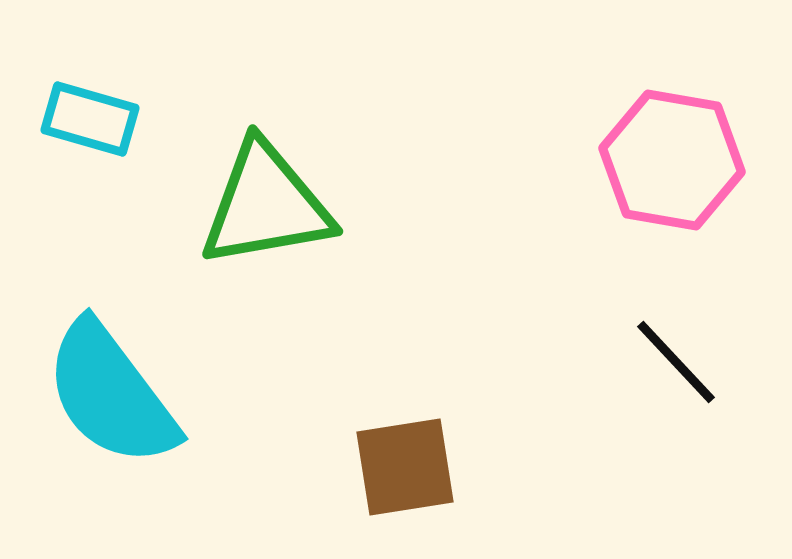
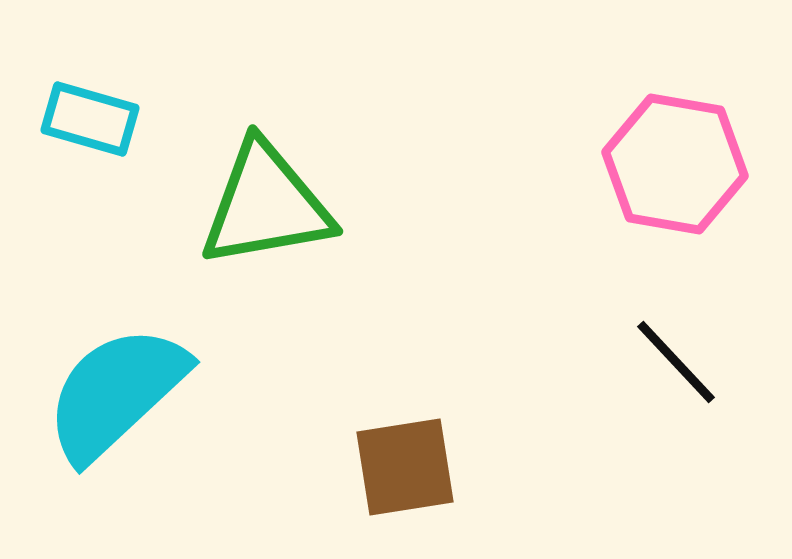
pink hexagon: moved 3 px right, 4 px down
cyan semicircle: moved 5 px right, 1 px up; rotated 84 degrees clockwise
